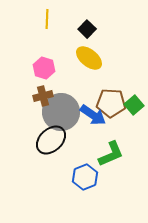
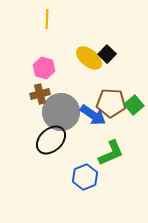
black square: moved 20 px right, 25 px down
brown cross: moved 3 px left, 2 px up
green L-shape: moved 1 px up
